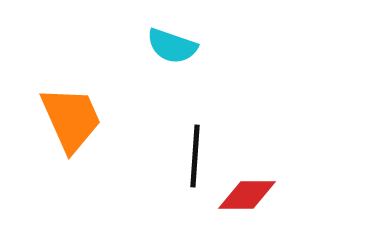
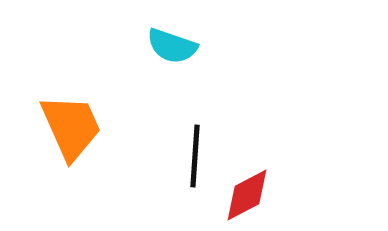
orange trapezoid: moved 8 px down
red diamond: rotated 28 degrees counterclockwise
